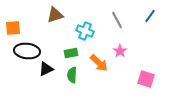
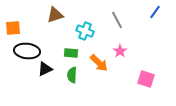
blue line: moved 5 px right, 4 px up
green rectangle: rotated 16 degrees clockwise
black triangle: moved 1 px left
